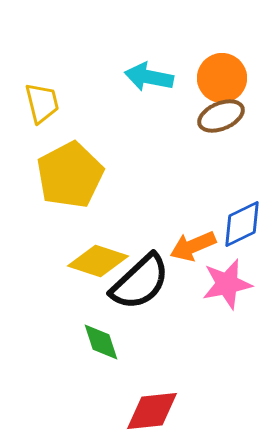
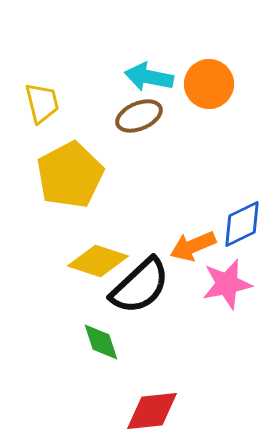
orange circle: moved 13 px left, 6 px down
brown ellipse: moved 82 px left
black semicircle: moved 4 px down
